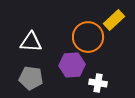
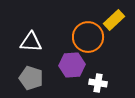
gray pentagon: rotated 10 degrees clockwise
